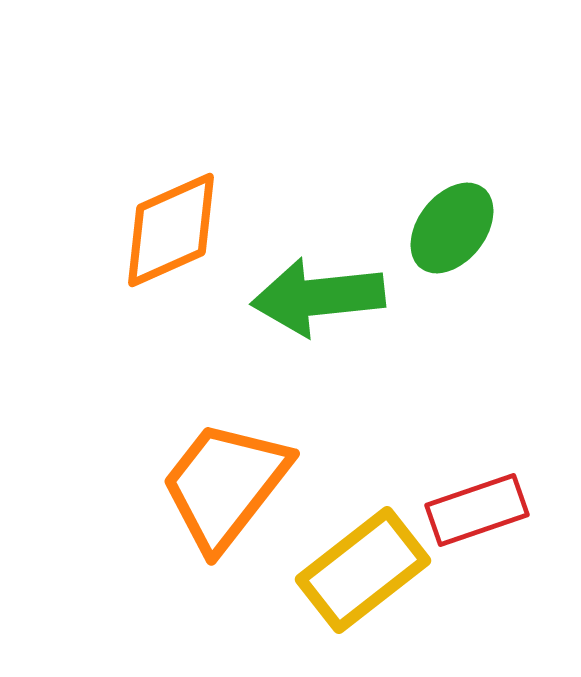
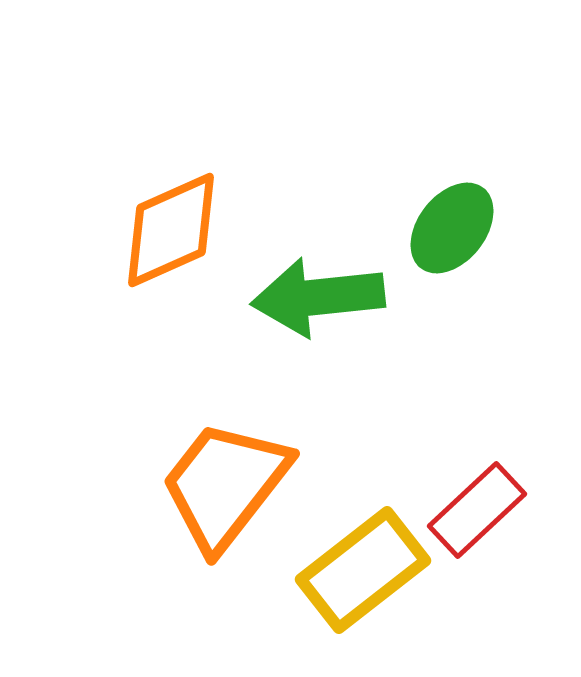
red rectangle: rotated 24 degrees counterclockwise
